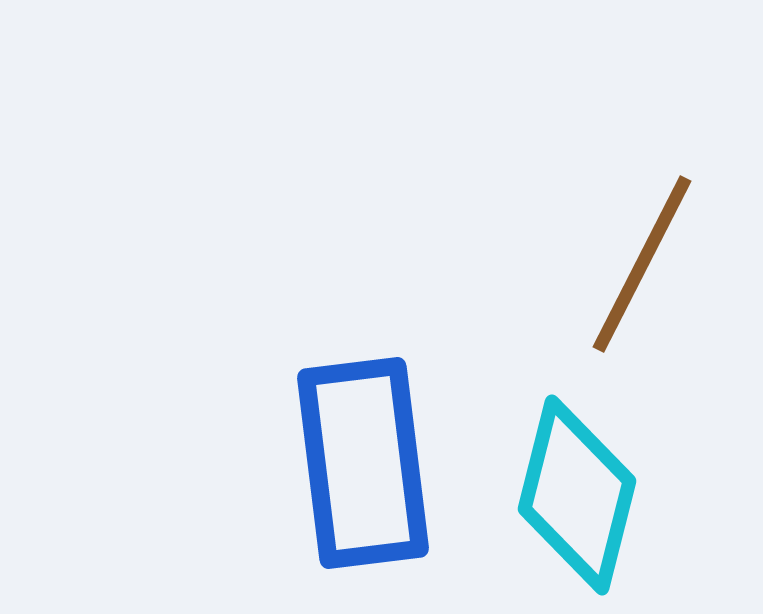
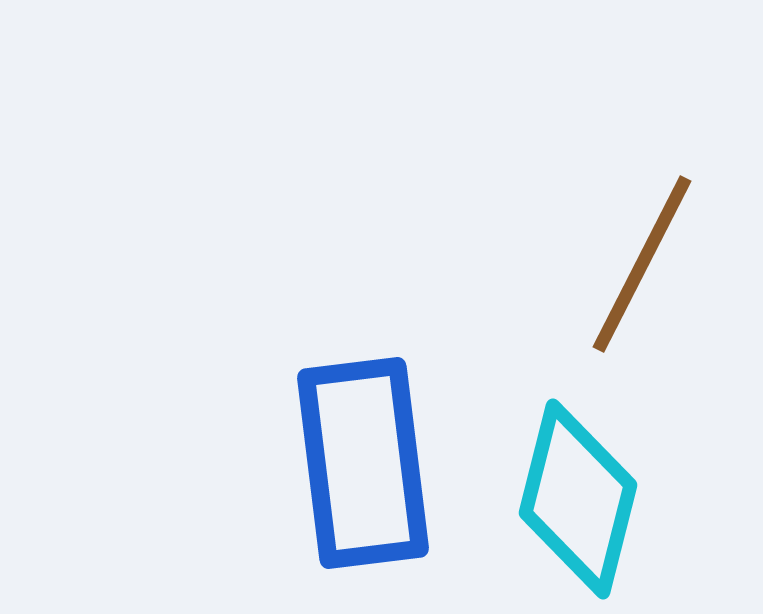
cyan diamond: moved 1 px right, 4 px down
